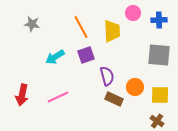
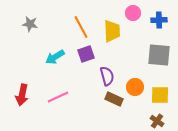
gray star: moved 2 px left
purple square: moved 1 px up
